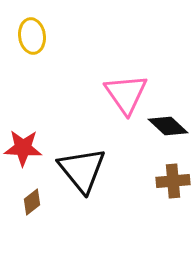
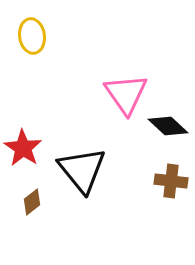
red star: rotated 30 degrees clockwise
brown cross: moved 2 px left; rotated 12 degrees clockwise
